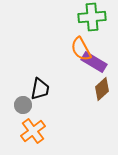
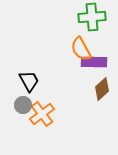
purple rectangle: rotated 30 degrees counterclockwise
black trapezoid: moved 11 px left, 8 px up; rotated 40 degrees counterclockwise
orange cross: moved 9 px right, 17 px up
